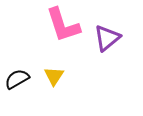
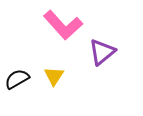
pink L-shape: rotated 24 degrees counterclockwise
purple triangle: moved 5 px left, 14 px down
